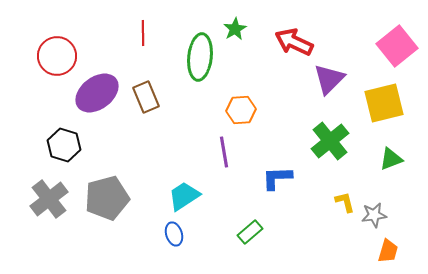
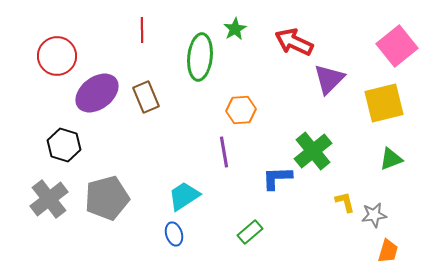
red line: moved 1 px left, 3 px up
green cross: moved 17 px left, 10 px down
